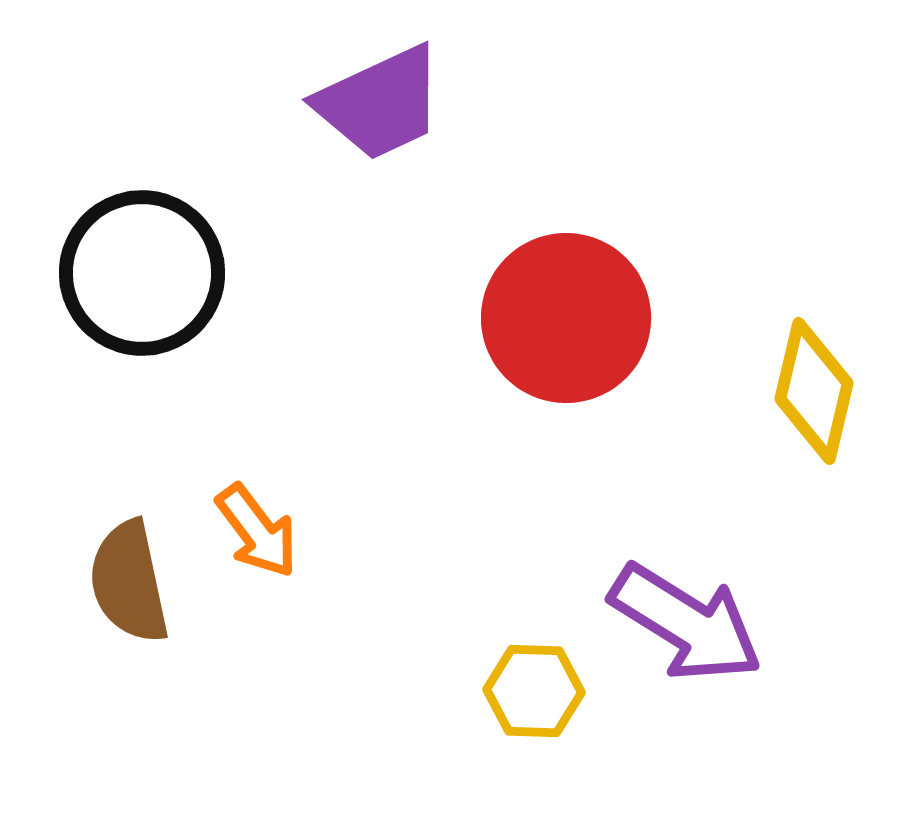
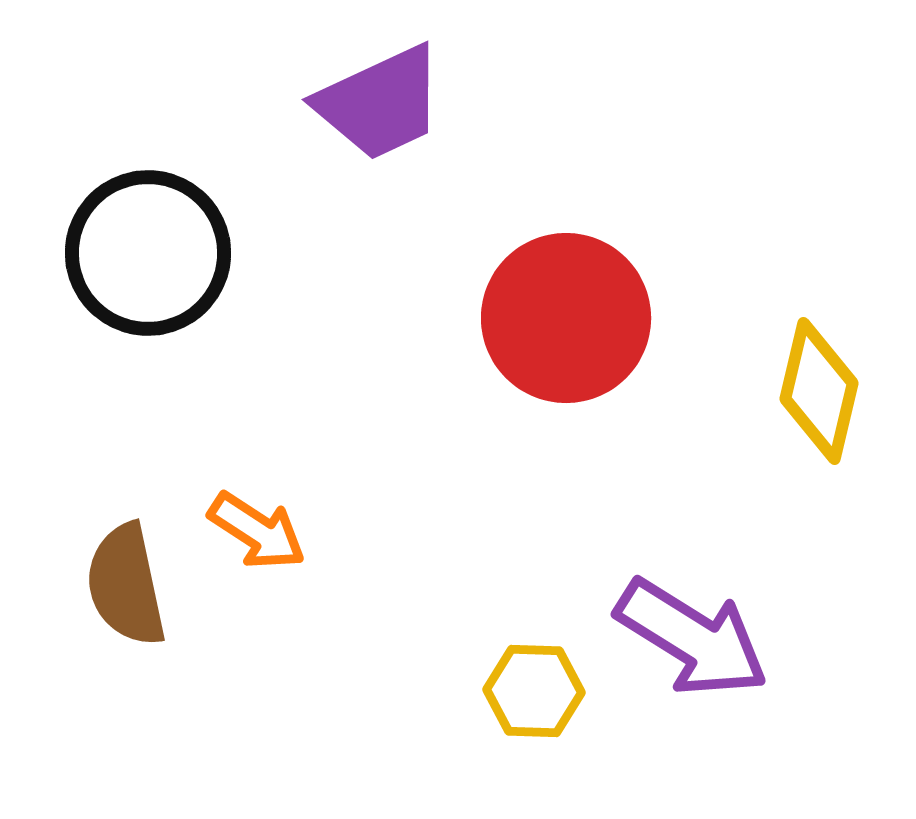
black circle: moved 6 px right, 20 px up
yellow diamond: moved 5 px right
orange arrow: rotated 20 degrees counterclockwise
brown semicircle: moved 3 px left, 3 px down
purple arrow: moved 6 px right, 15 px down
